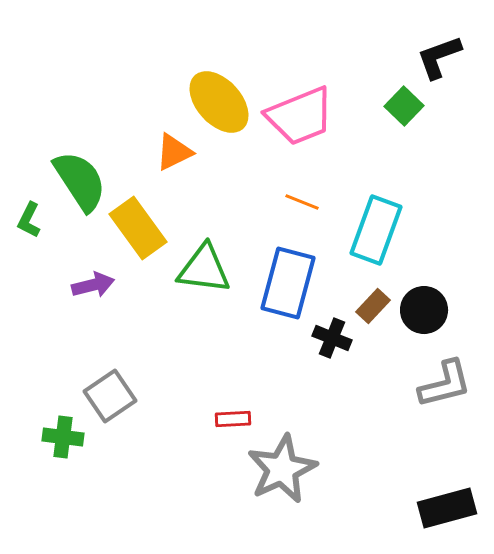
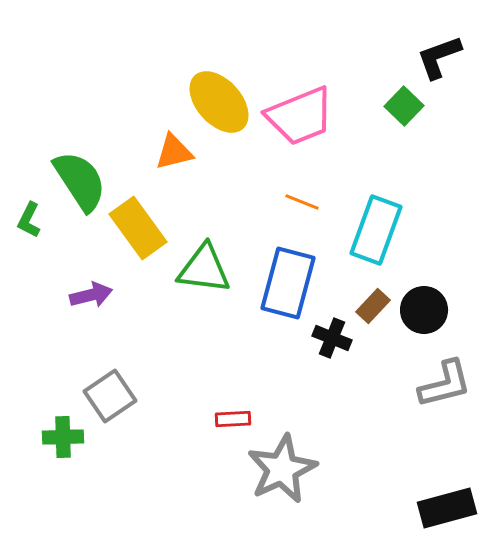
orange triangle: rotated 12 degrees clockwise
purple arrow: moved 2 px left, 10 px down
green cross: rotated 9 degrees counterclockwise
